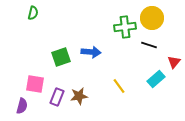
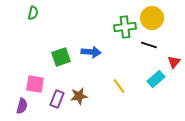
purple rectangle: moved 2 px down
